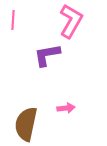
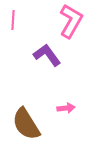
purple L-shape: rotated 64 degrees clockwise
brown semicircle: rotated 44 degrees counterclockwise
